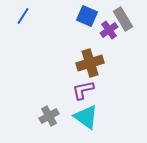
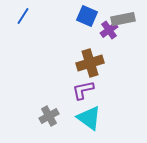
gray rectangle: rotated 70 degrees counterclockwise
cyan triangle: moved 3 px right, 1 px down
